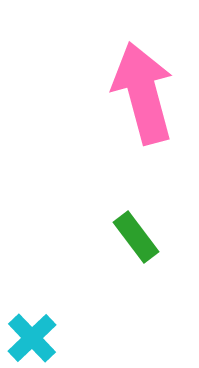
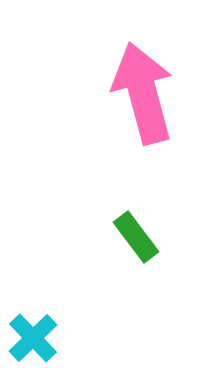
cyan cross: moved 1 px right
